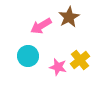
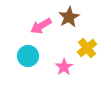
yellow cross: moved 7 px right, 12 px up
pink star: moved 6 px right; rotated 24 degrees clockwise
